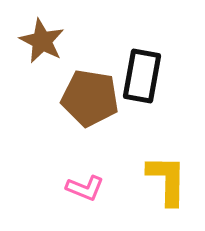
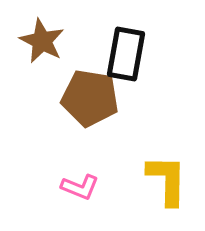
black rectangle: moved 16 px left, 22 px up
pink L-shape: moved 5 px left, 1 px up
